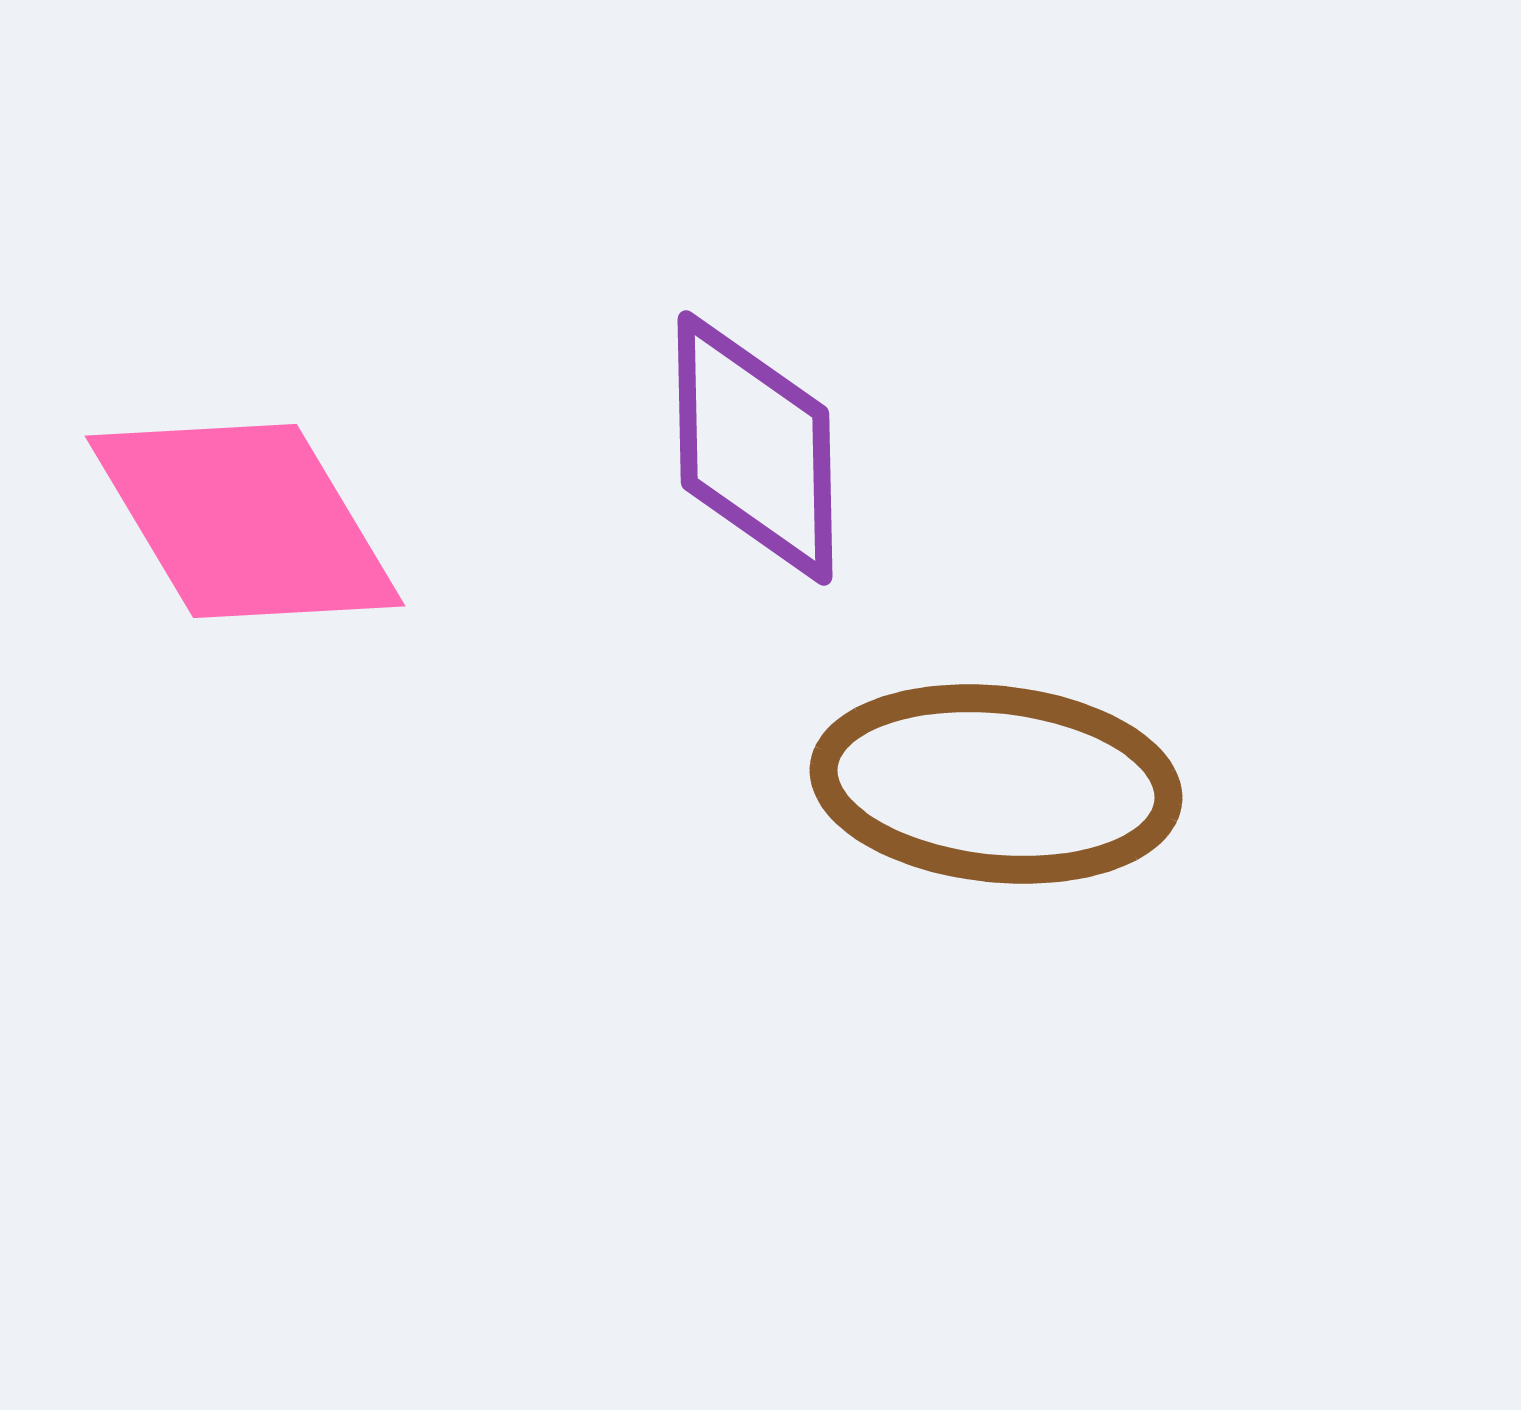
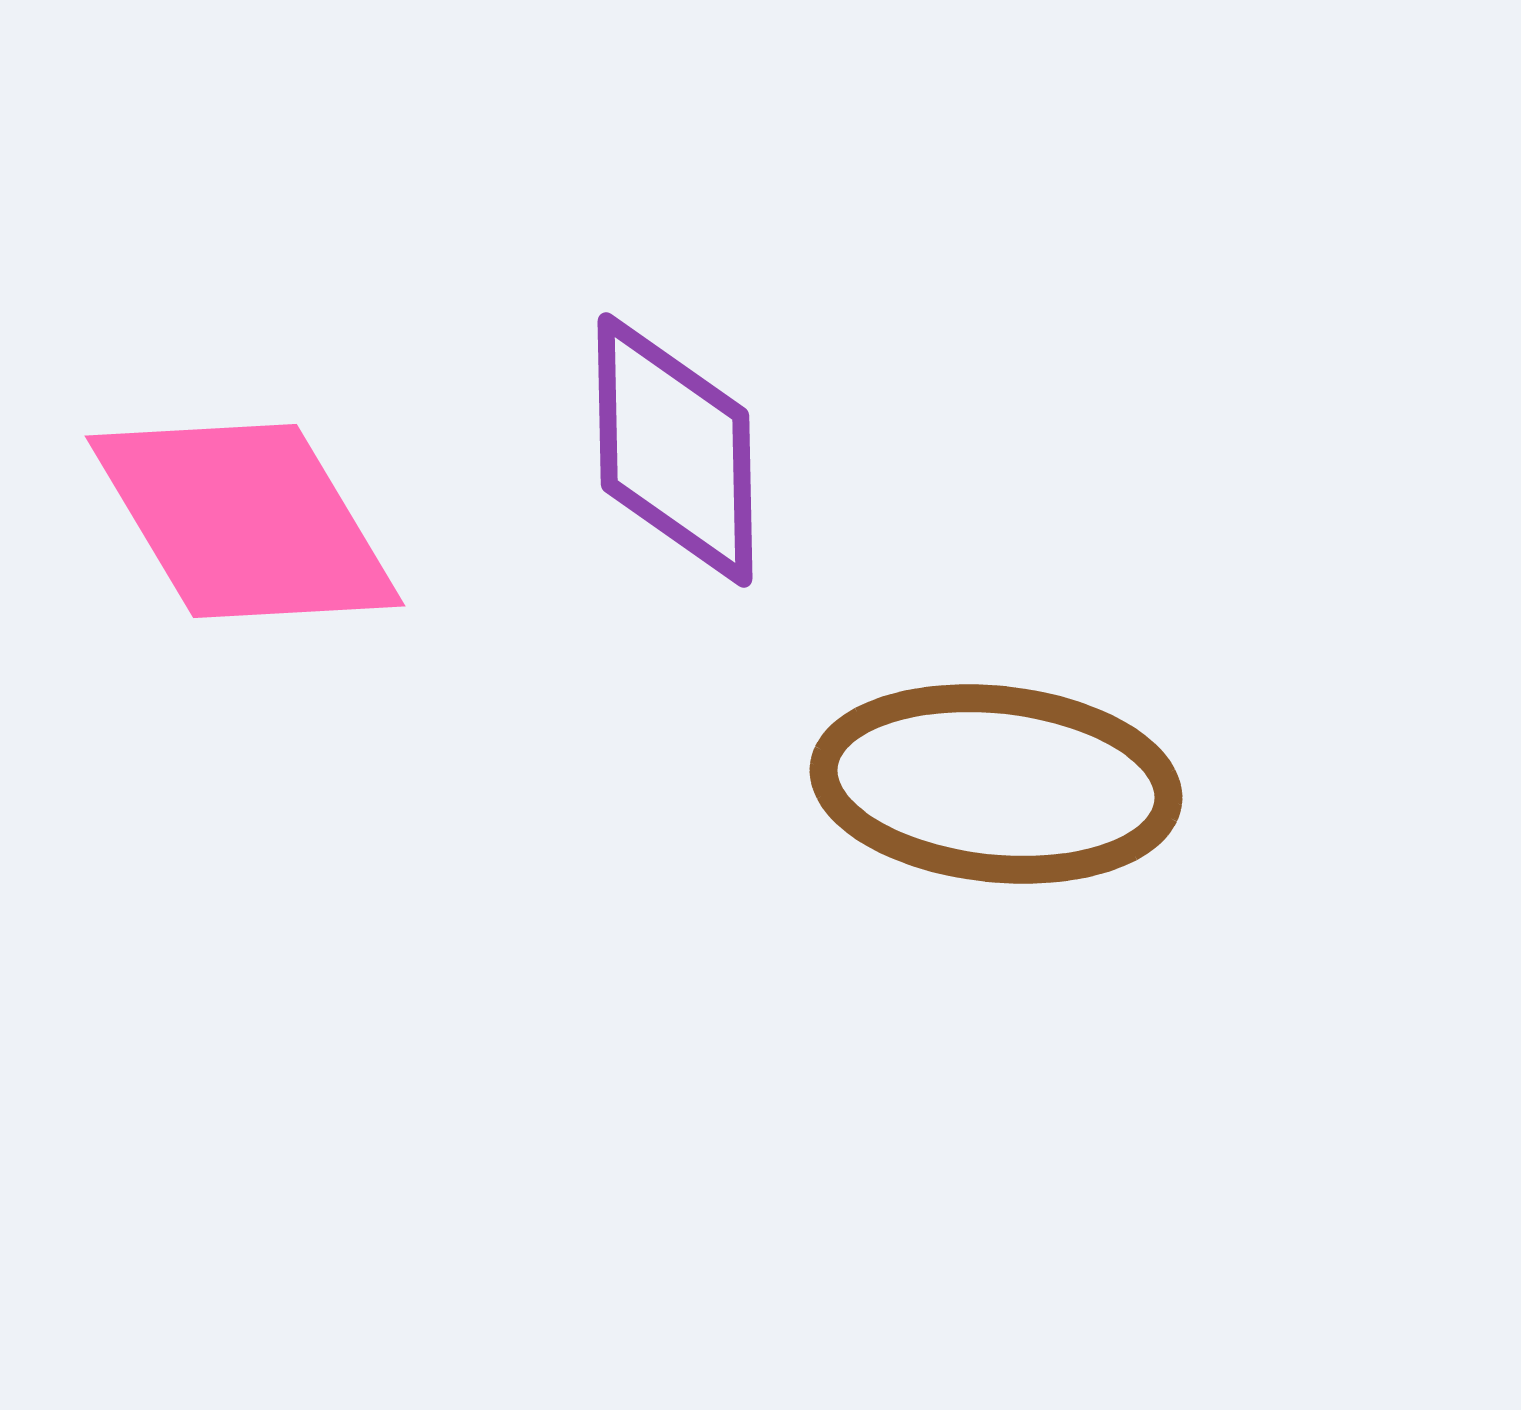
purple diamond: moved 80 px left, 2 px down
